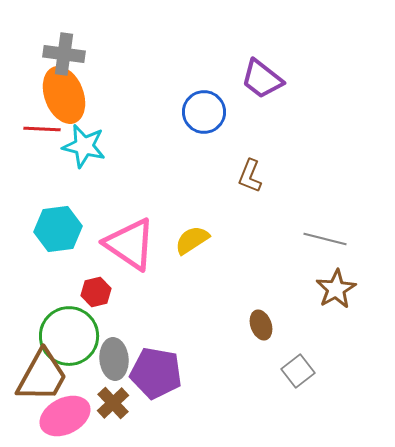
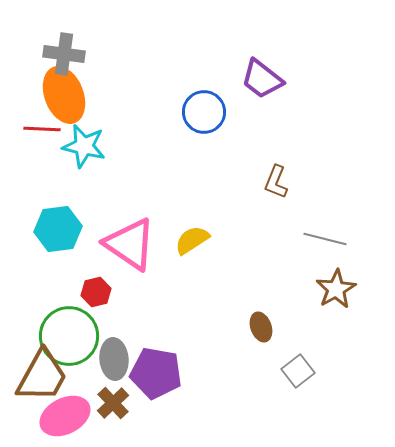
brown L-shape: moved 26 px right, 6 px down
brown ellipse: moved 2 px down
